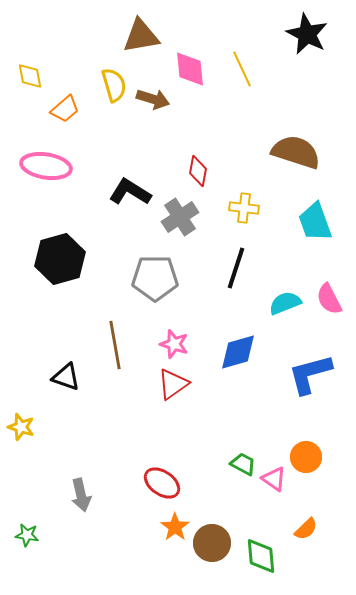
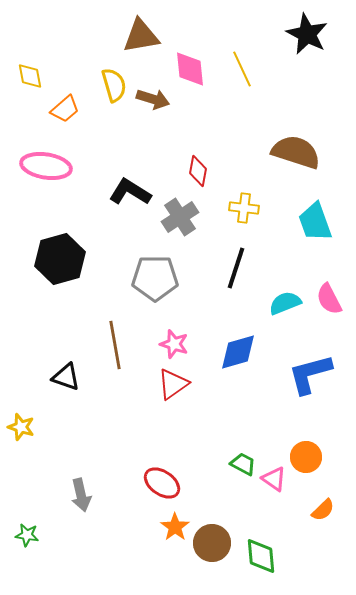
orange semicircle: moved 17 px right, 19 px up
